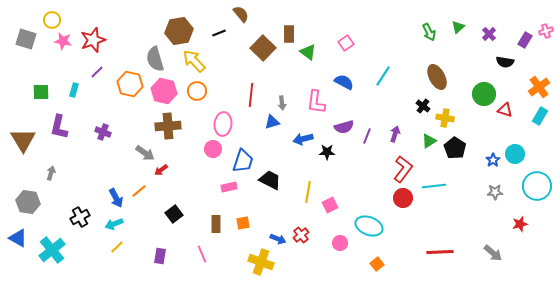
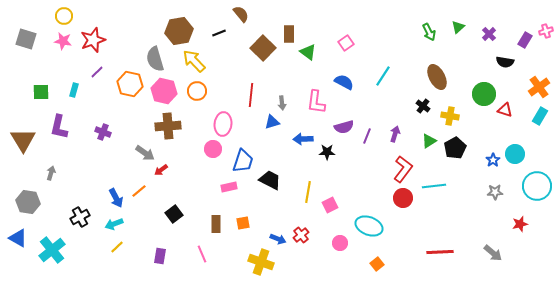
yellow circle at (52, 20): moved 12 px right, 4 px up
yellow cross at (445, 118): moved 5 px right, 2 px up
blue arrow at (303, 139): rotated 12 degrees clockwise
black pentagon at (455, 148): rotated 10 degrees clockwise
